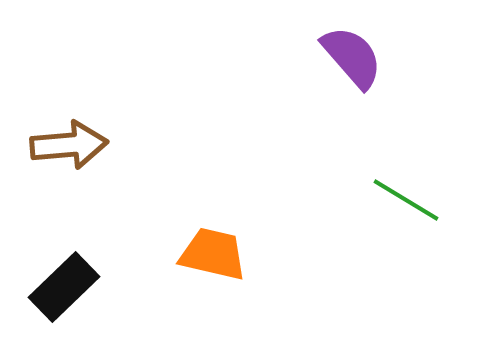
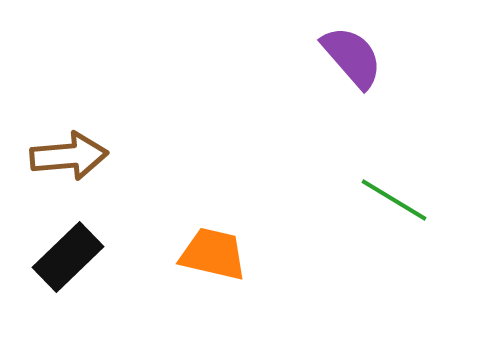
brown arrow: moved 11 px down
green line: moved 12 px left
black rectangle: moved 4 px right, 30 px up
